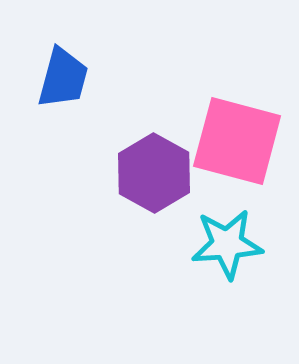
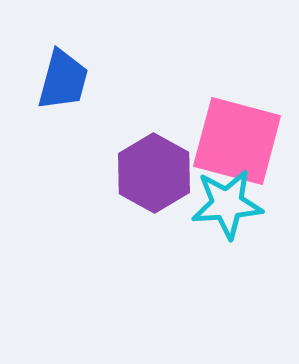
blue trapezoid: moved 2 px down
cyan star: moved 40 px up
